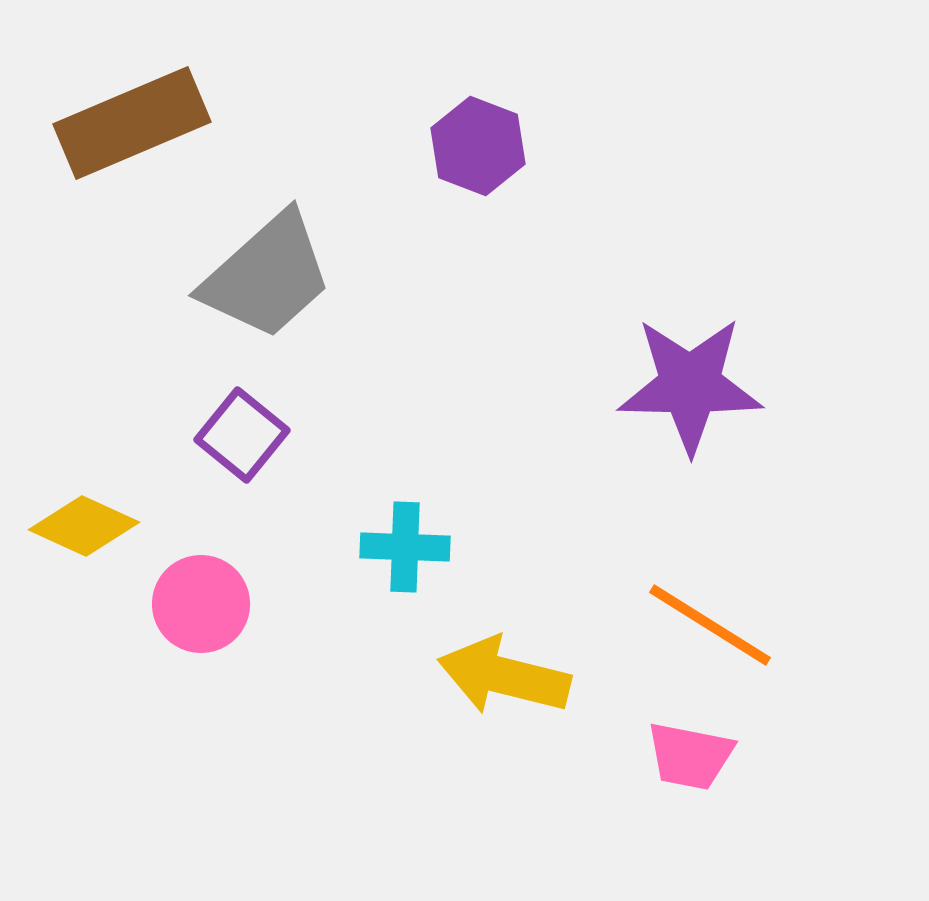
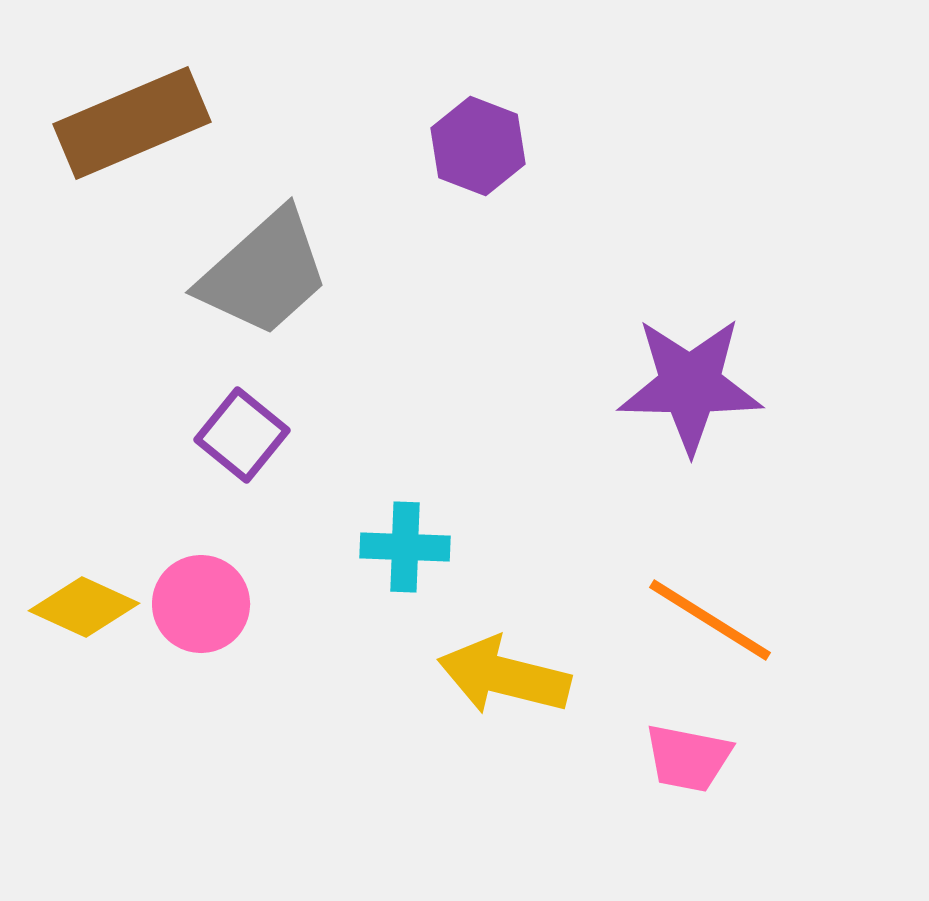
gray trapezoid: moved 3 px left, 3 px up
yellow diamond: moved 81 px down
orange line: moved 5 px up
pink trapezoid: moved 2 px left, 2 px down
